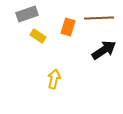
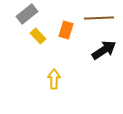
gray rectangle: rotated 20 degrees counterclockwise
orange rectangle: moved 2 px left, 3 px down
yellow rectangle: rotated 14 degrees clockwise
yellow arrow: rotated 12 degrees counterclockwise
